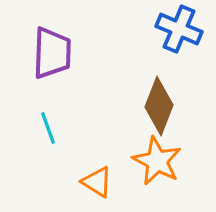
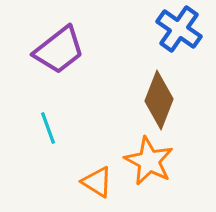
blue cross: rotated 12 degrees clockwise
purple trapezoid: moved 7 px right, 3 px up; rotated 50 degrees clockwise
brown diamond: moved 6 px up
orange star: moved 8 px left
